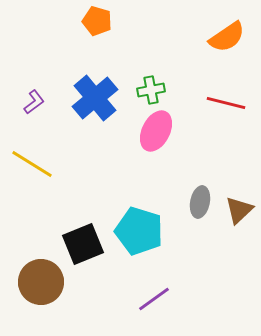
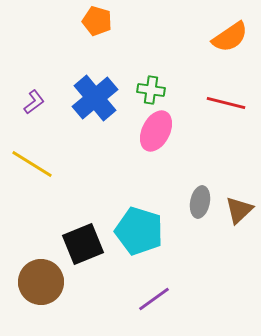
orange semicircle: moved 3 px right
green cross: rotated 20 degrees clockwise
